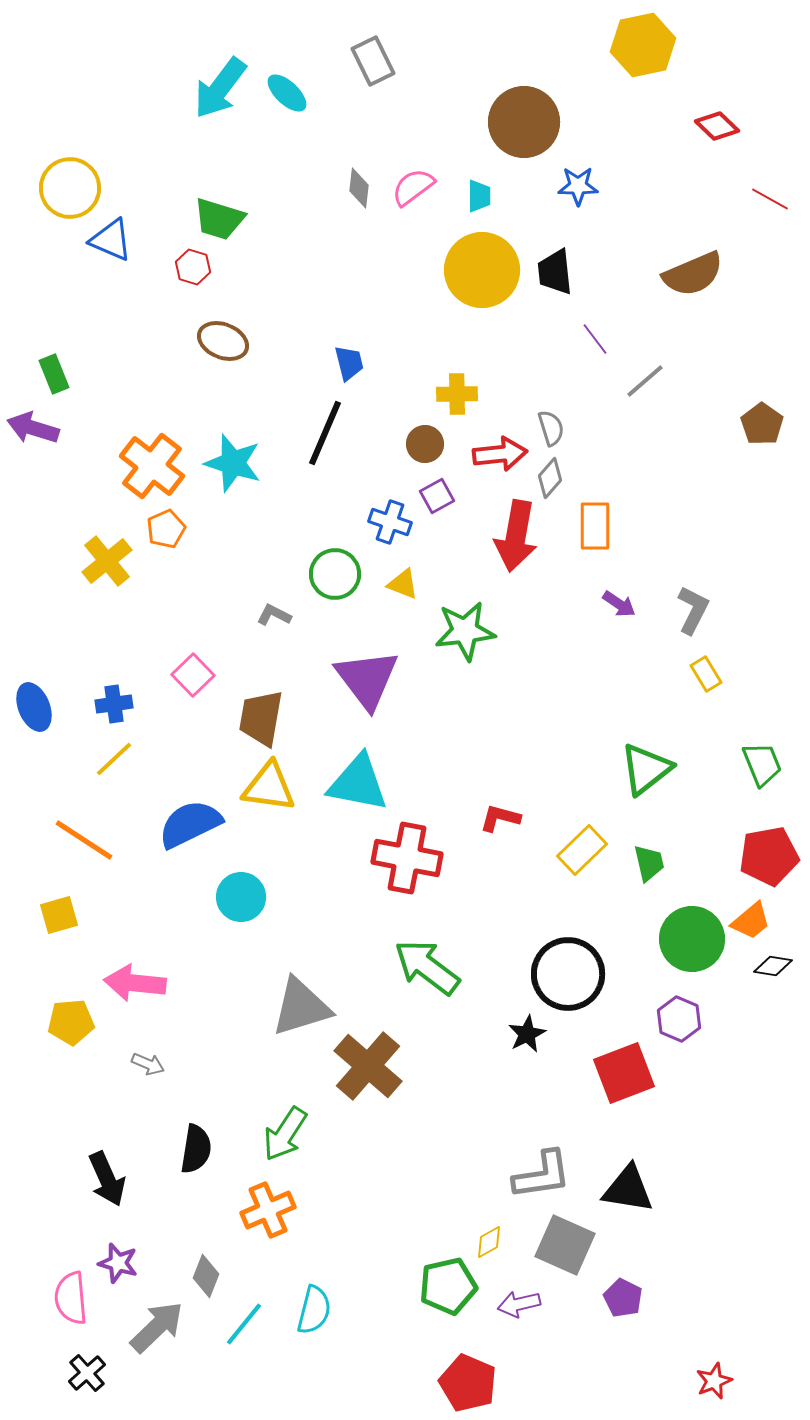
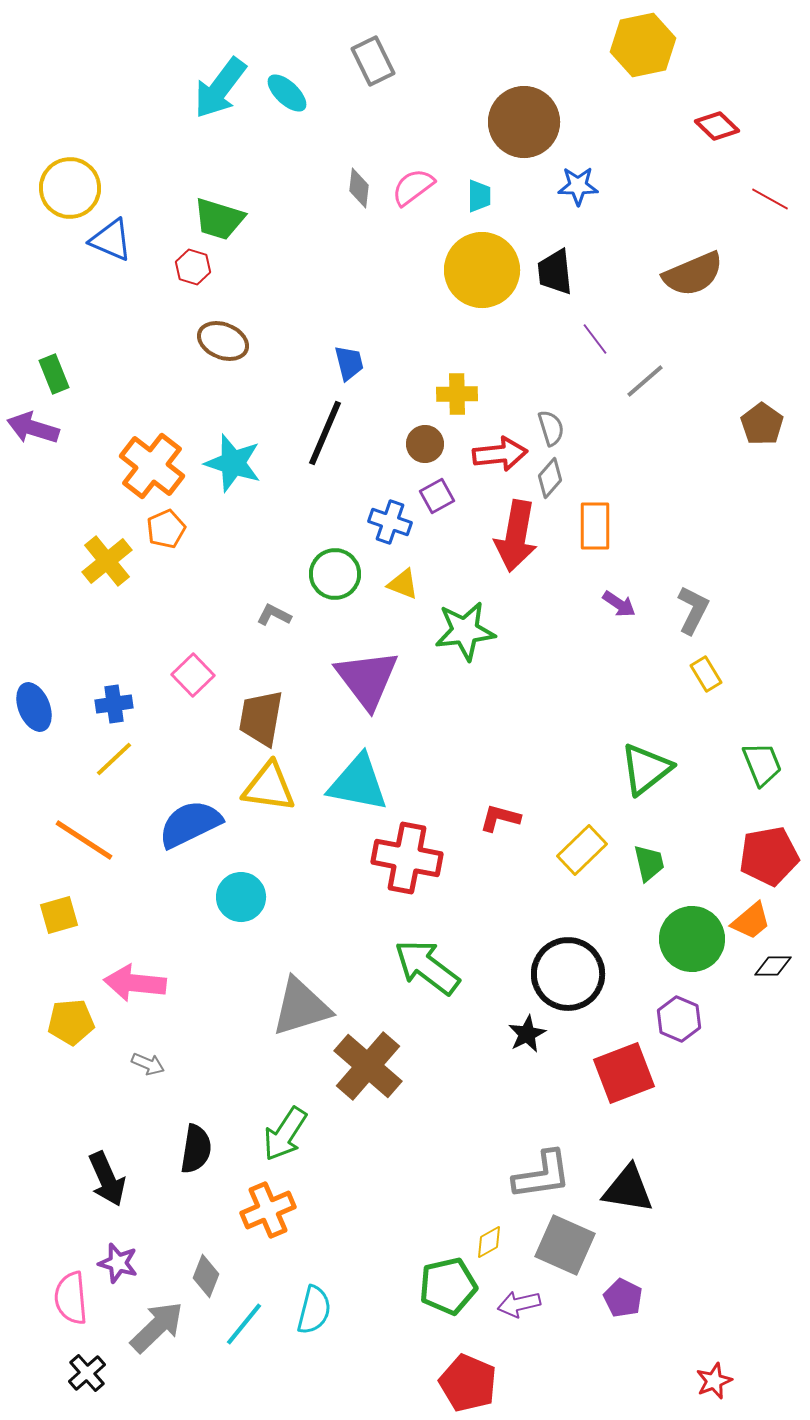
black diamond at (773, 966): rotated 9 degrees counterclockwise
